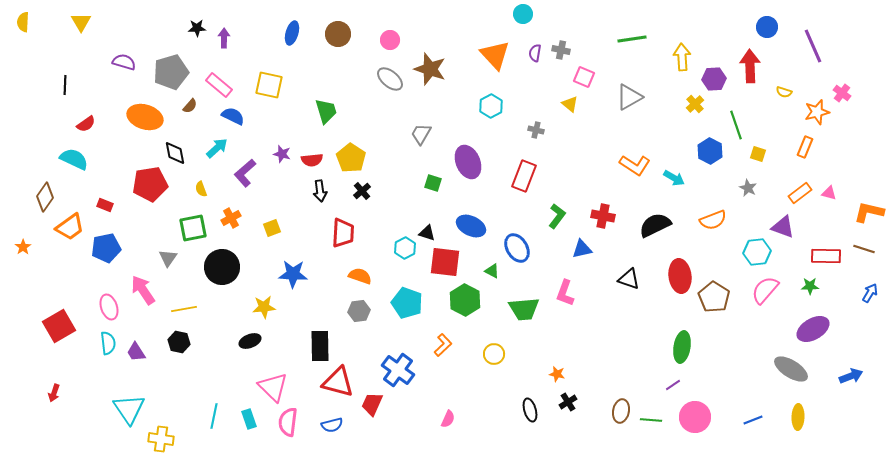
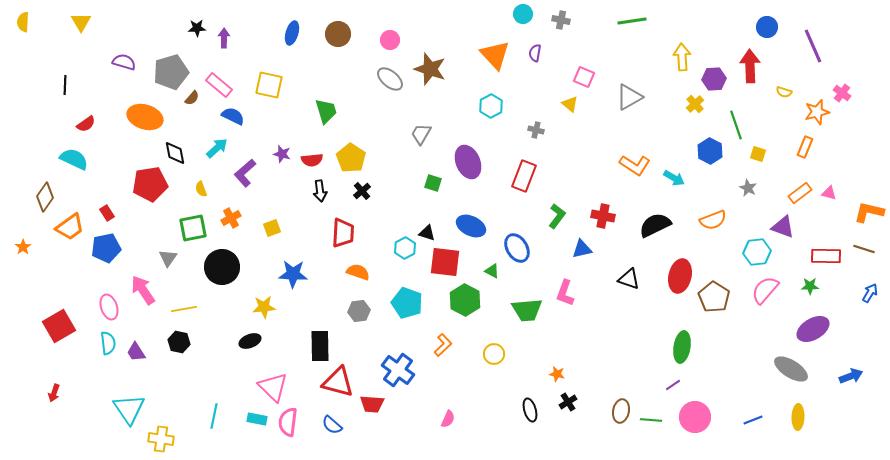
green line at (632, 39): moved 18 px up
gray cross at (561, 50): moved 30 px up
brown semicircle at (190, 106): moved 2 px right, 8 px up
red rectangle at (105, 205): moved 2 px right, 8 px down; rotated 35 degrees clockwise
orange semicircle at (360, 276): moved 2 px left, 4 px up
red ellipse at (680, 276): rotated 20 degrees clockwise
green trapezoid at (524, 309): moved 3 px right, 1 px down
red trapezoid at (372, 404): rotated 110 degrees counterclockwise
cyan rectangle at (249, 419): moved 8 px right; rotated 60 degrees counterclockwise
blue semicircle at (332, 425): rotated 55 degrees clockwise
